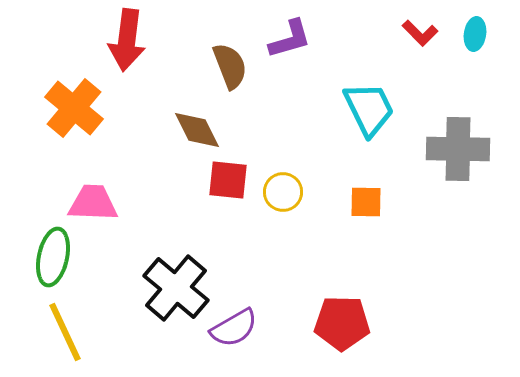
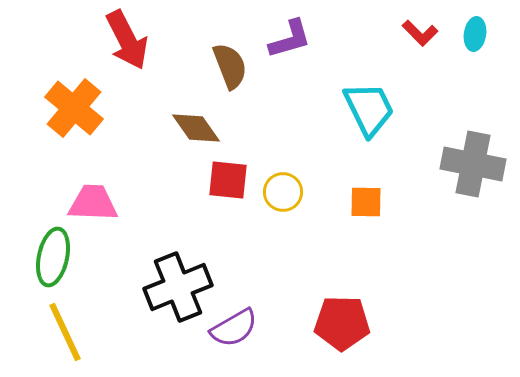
red arrow: rotated 34 degrees counterclockwise
brown diamond: moved 1 px left, 2 px up; rotated 9 degrees counterclockwise
gray cross: moved 15 px right, 15 px down; rotated 10 degrees clockwise
black cross: moved 2 px right, 1 px up; rotated 28 degrees clockwise
